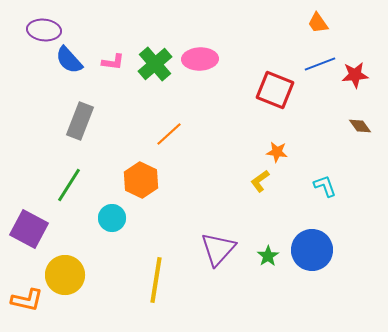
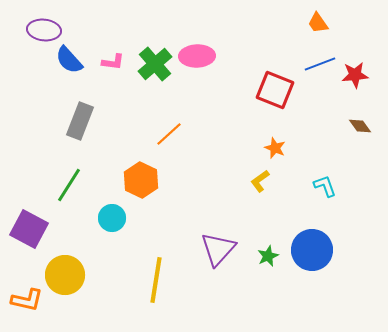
pink ellipse: moved 3 px left, 3 px up
orange star: moved 2 px left, 4 px up; rotated 15 degrees clockwise
green star: rotated 10 degrees clockwise
